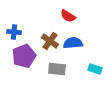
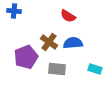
blue cross: moved 21 px up
brown cross: moved 1 px left, 1 px down
purple pentagon: moved 2 px right, 1 px down
